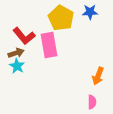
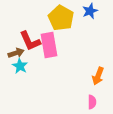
blue star: moved 1 px up; rotated 21 degrees counterclockwise
red L-shape: moved 6 px right, 5 px down; rotated 15 degrees clockwise
cyan star: moved 3 px right
